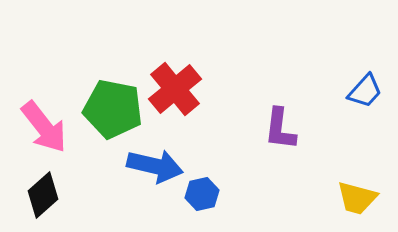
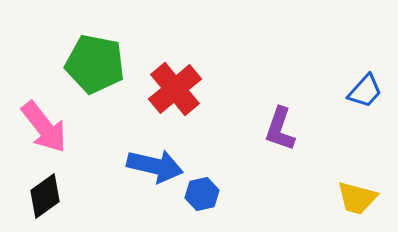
green pentagon: moved 18 px left, 45 px up
purple L-shape: rotated 12 degrees clockwise
black diamond: moved 2 px right, 1 px down; rotated 6 degrees clockwise
